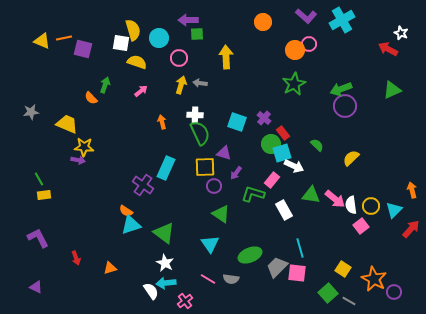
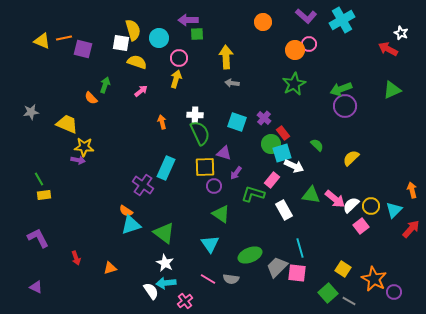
gray arrow at (200, 83): moved 32 px right
yellow arrow at (181, 85): moved 5 px left, 6 px up
white semicircle at (351, 205): rotated 54 degrees clockwise
